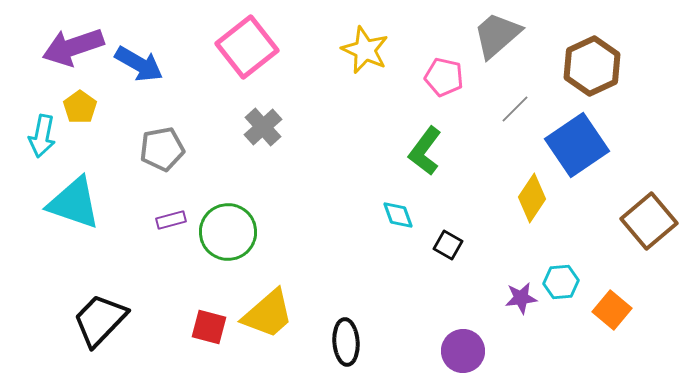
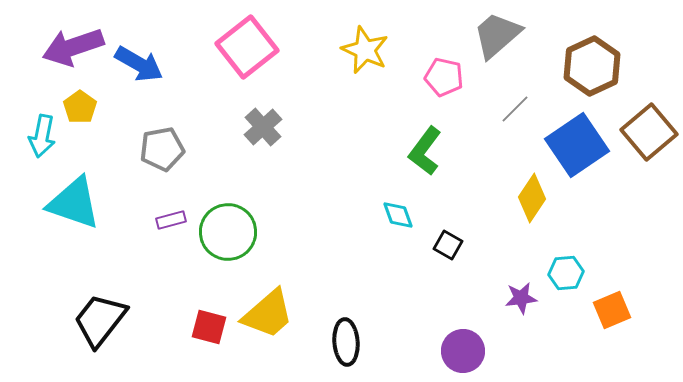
brown square: moved 89 px up
cyan hexagon: moved 5 px right, 9 px up
orange square: rotated 27 degrees clockwise
black trapezoid: rotated 6 degrees counterclockwise
